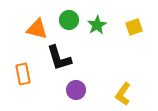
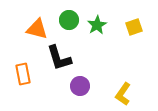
purple circle: moved 4 px right, 4 px up
